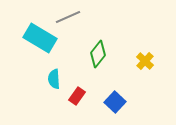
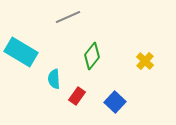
cyan rectangle: moved 19 px left, 14 px down
green diamond: moved 6 px left, 2 px down
